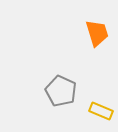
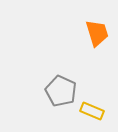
yellow rectangle: moved 9 px left
